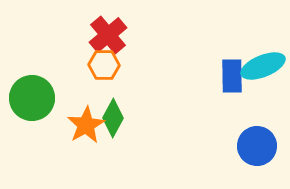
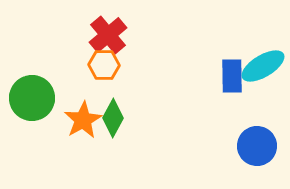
cyan ellipse: rotated 9 degrees counterclockwise
orange star: moved 3 px left, 5 px up
